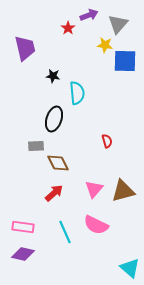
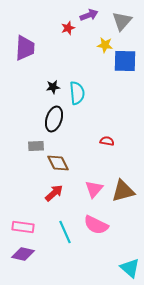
gray triangle: moved 4 px right, 3 px up
red star: rotated 16 degrees clockwise
purple trapezoid: rotated 16 degrees clockwise
black star: moved 11 px down; rotated 16 degrees counterclockwise
red semicircle: rotated 64 degrees counterclockwise
